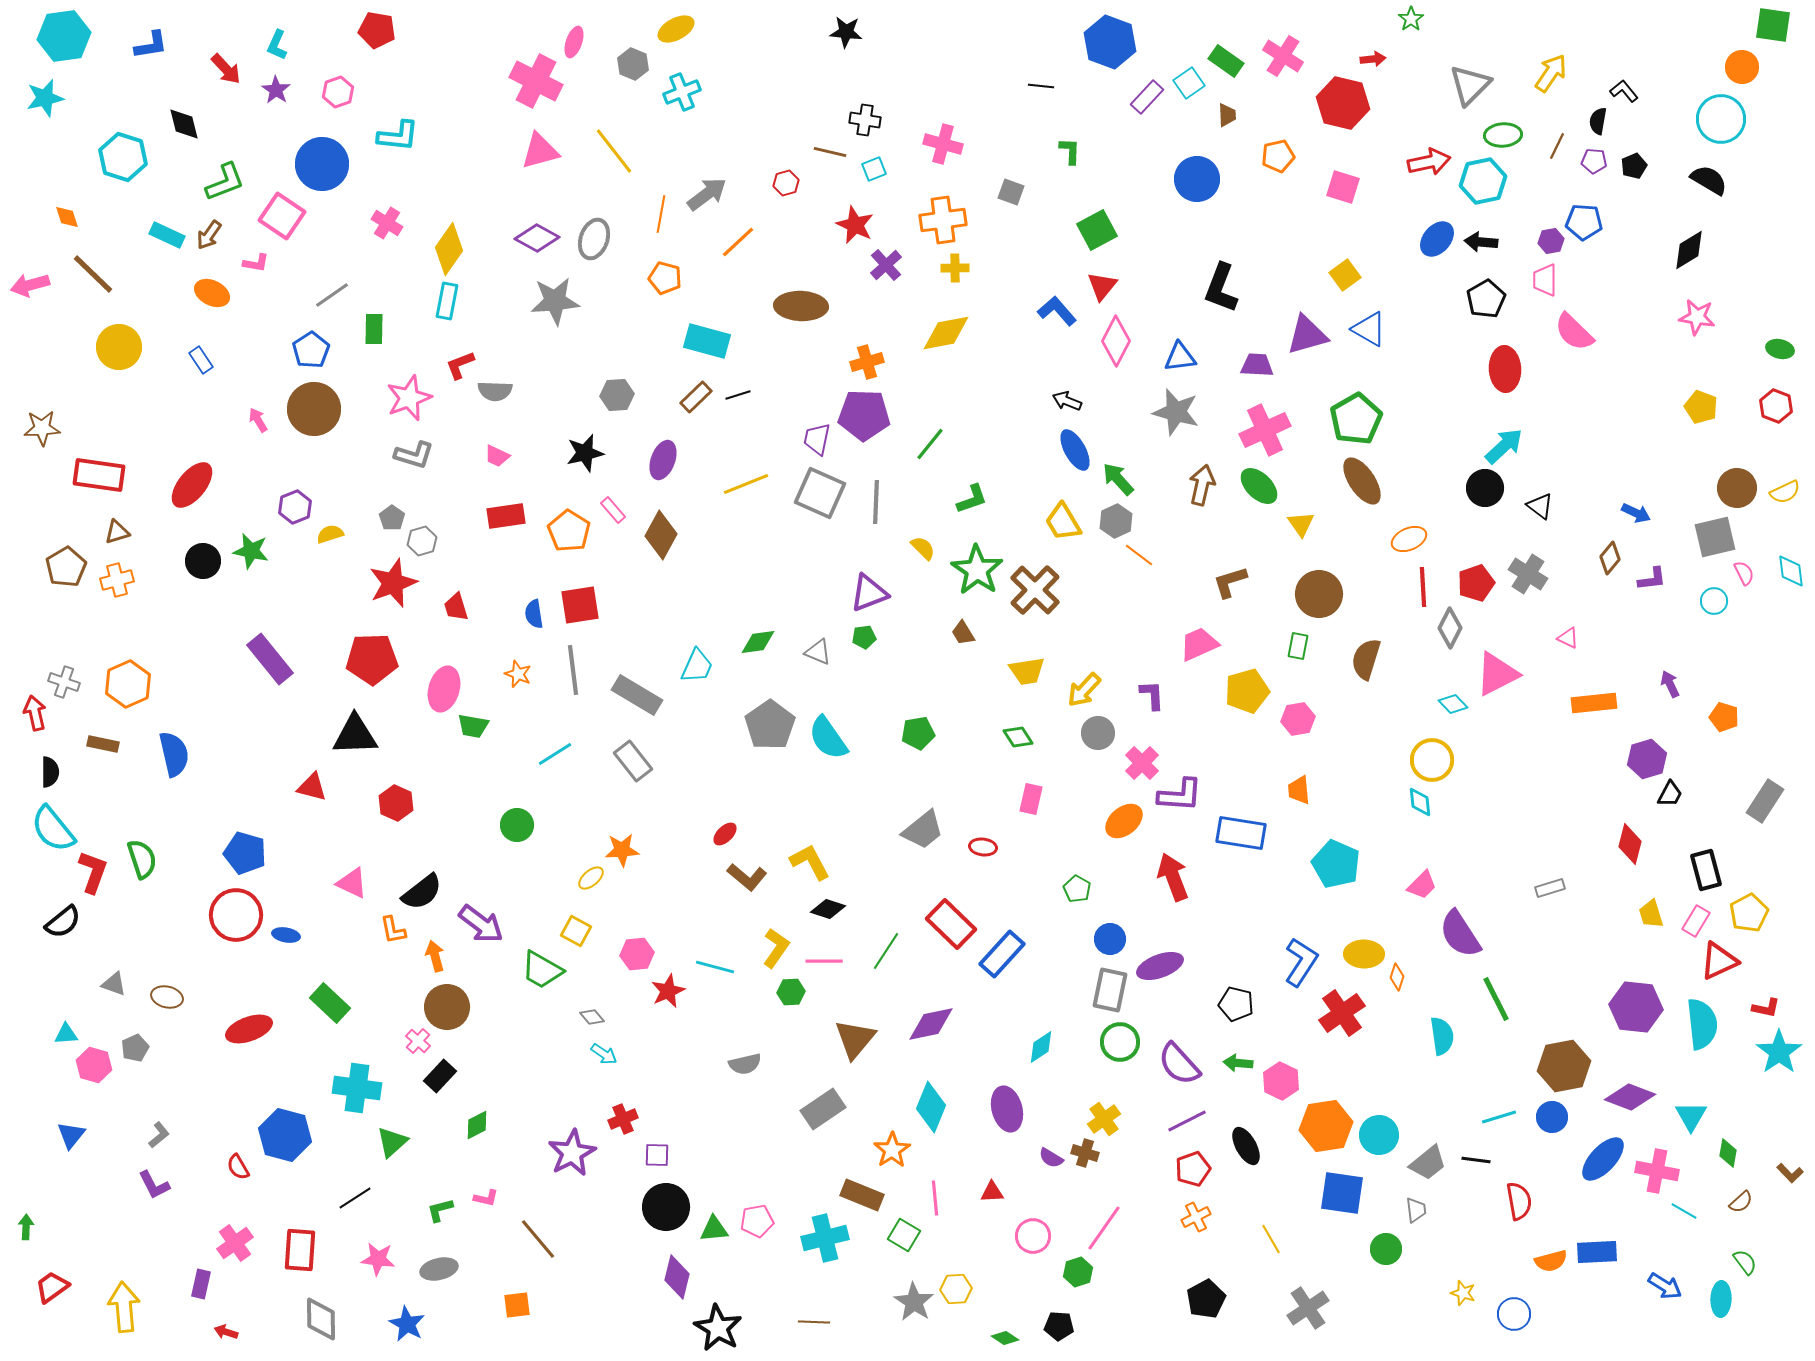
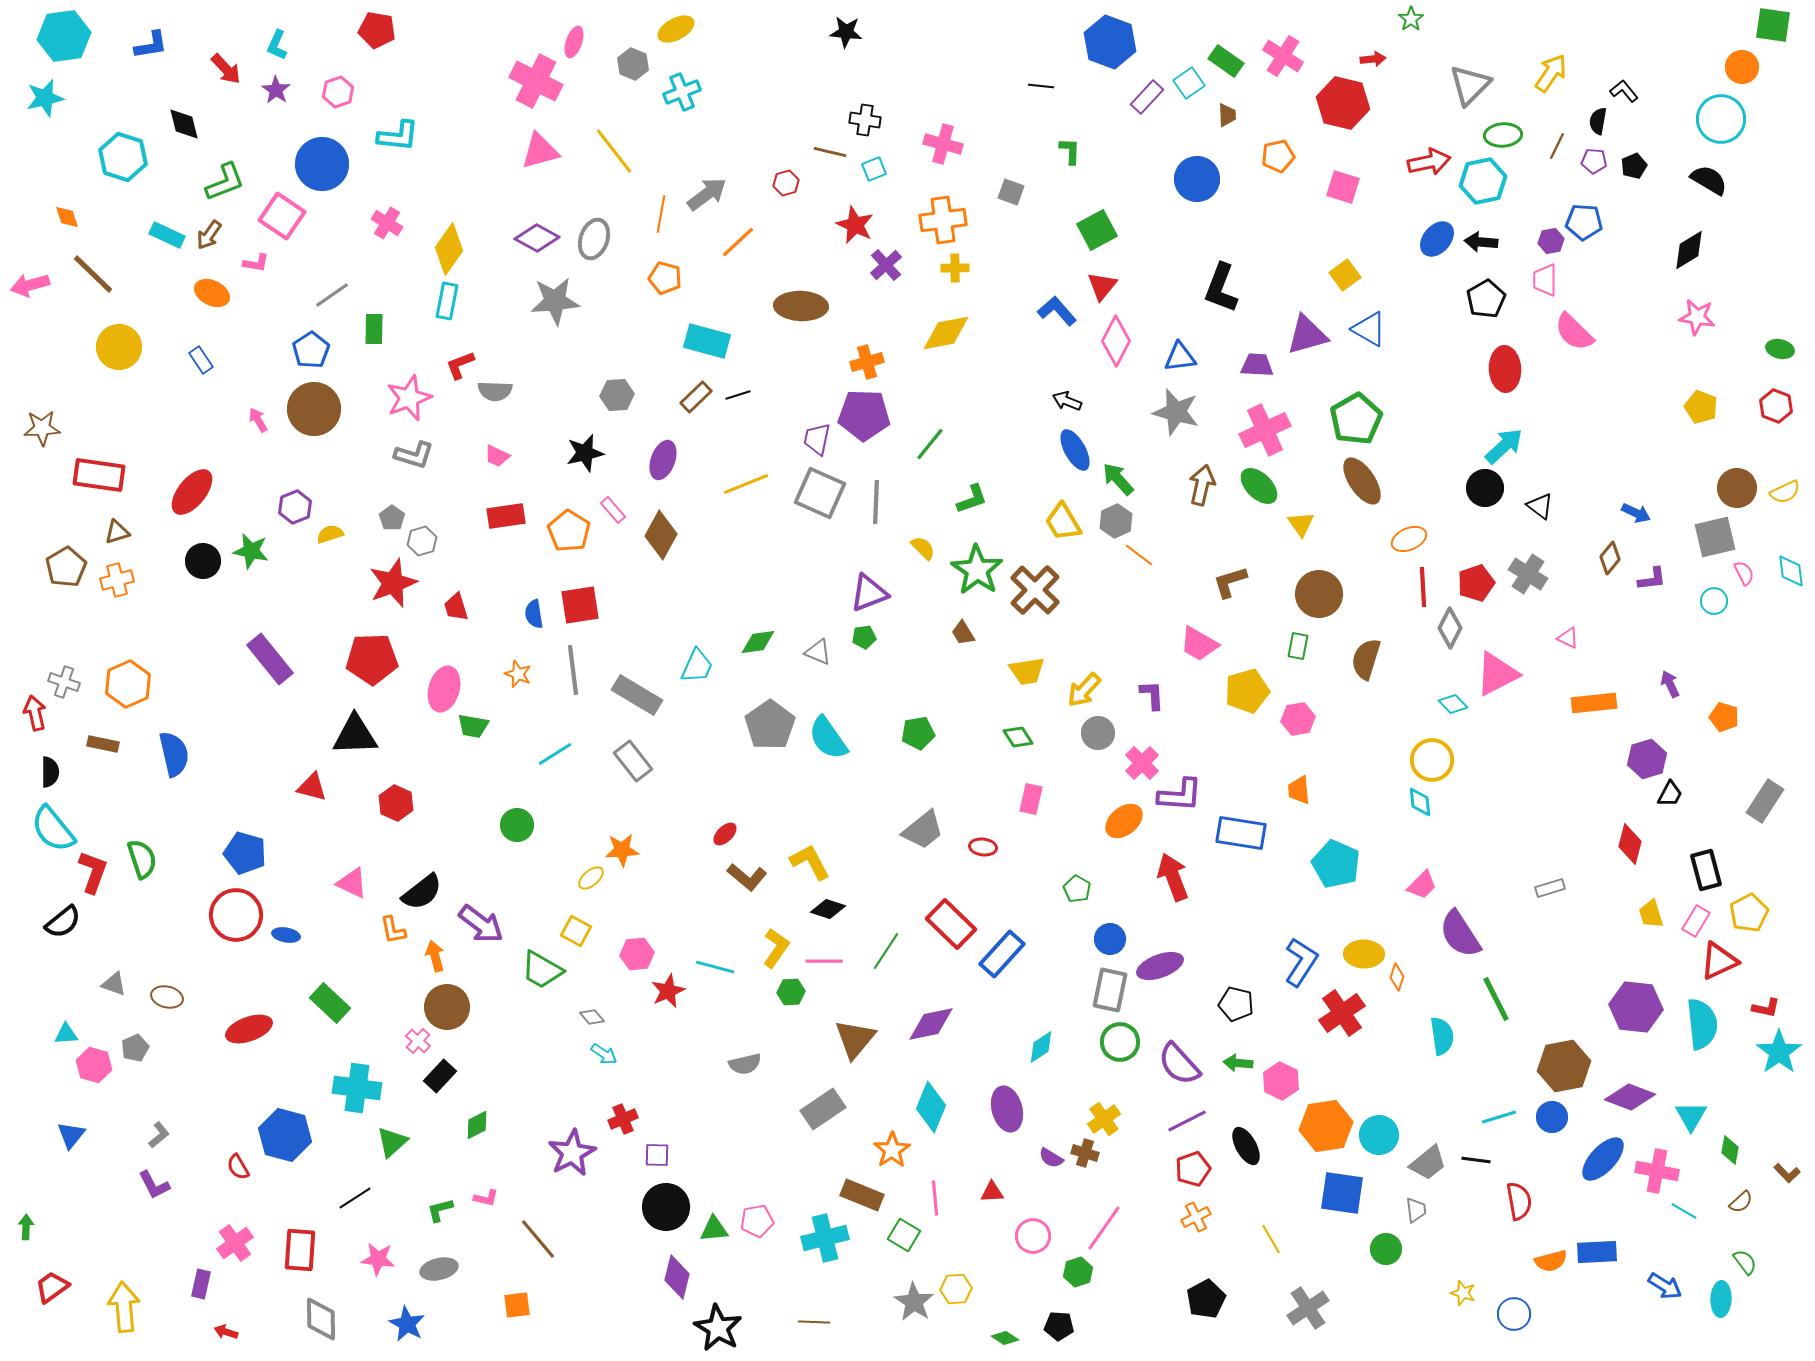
red ellipse at (192, 485): moved 7 px down
pink trapezoid at (1199, 644): rotated 126 degrees counterclockwise
green diamond at (1728, 1153): moved 2 px right, 3 px up
brown L-shape at (1790, 1173): moved 3 px left
